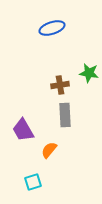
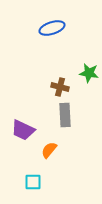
brown cross: moved 2 px down; rotated 24 degrees clockwise
purple trapezoid: rotated 35 degrees counterclockwise
cyan square: rotated 18 degrees clockwise
